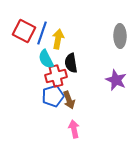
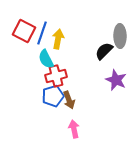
black semicircle: moved 33 px right, 12 px up; rotated 54 degrees clockwise
